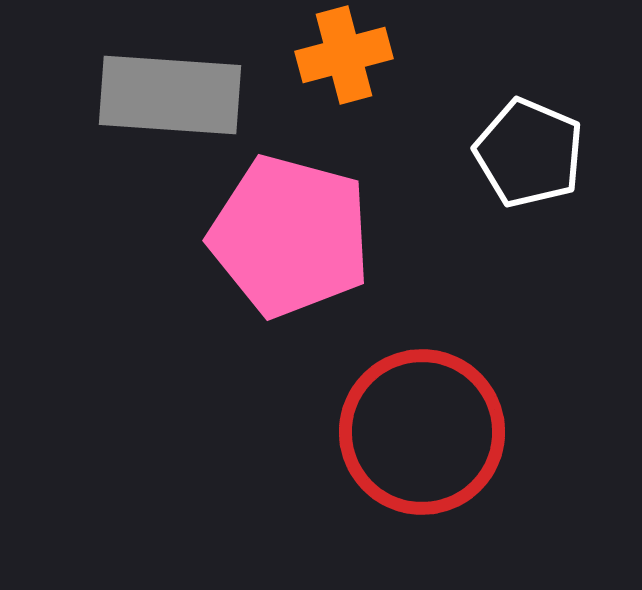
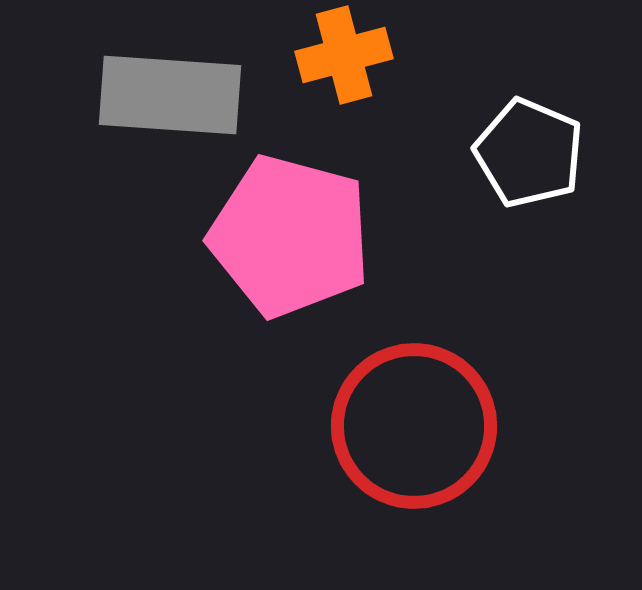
red circle: moved 8 px left, 6 px up
